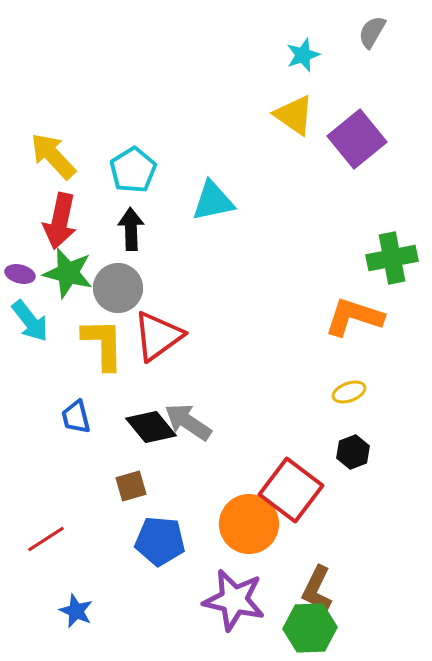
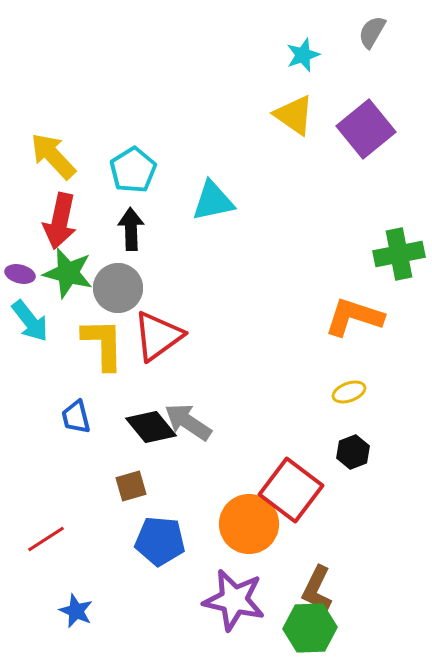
purple square: moved 9 px right, 10 px up
green cross: moved 7 px right, 4 px up
